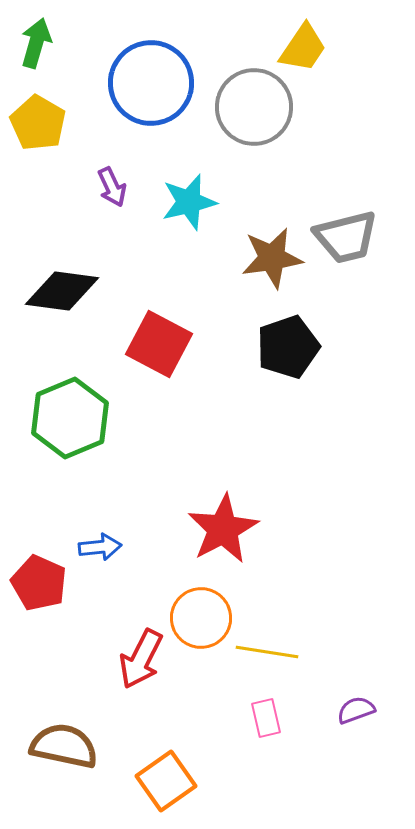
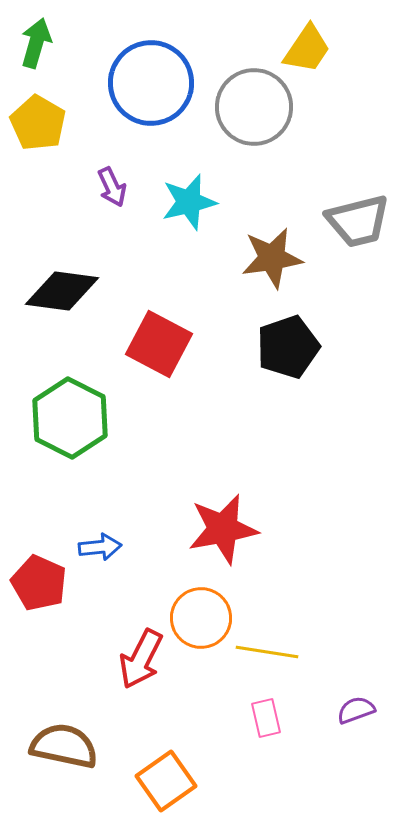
yellow trapezoid: moved 4 px right, 1 px down
gray trapezoid: moved 12 px right, 16 px up
green hexagon: rotated 10 degrees counterclockwise
red star: rotated 18 degrees clockwise
